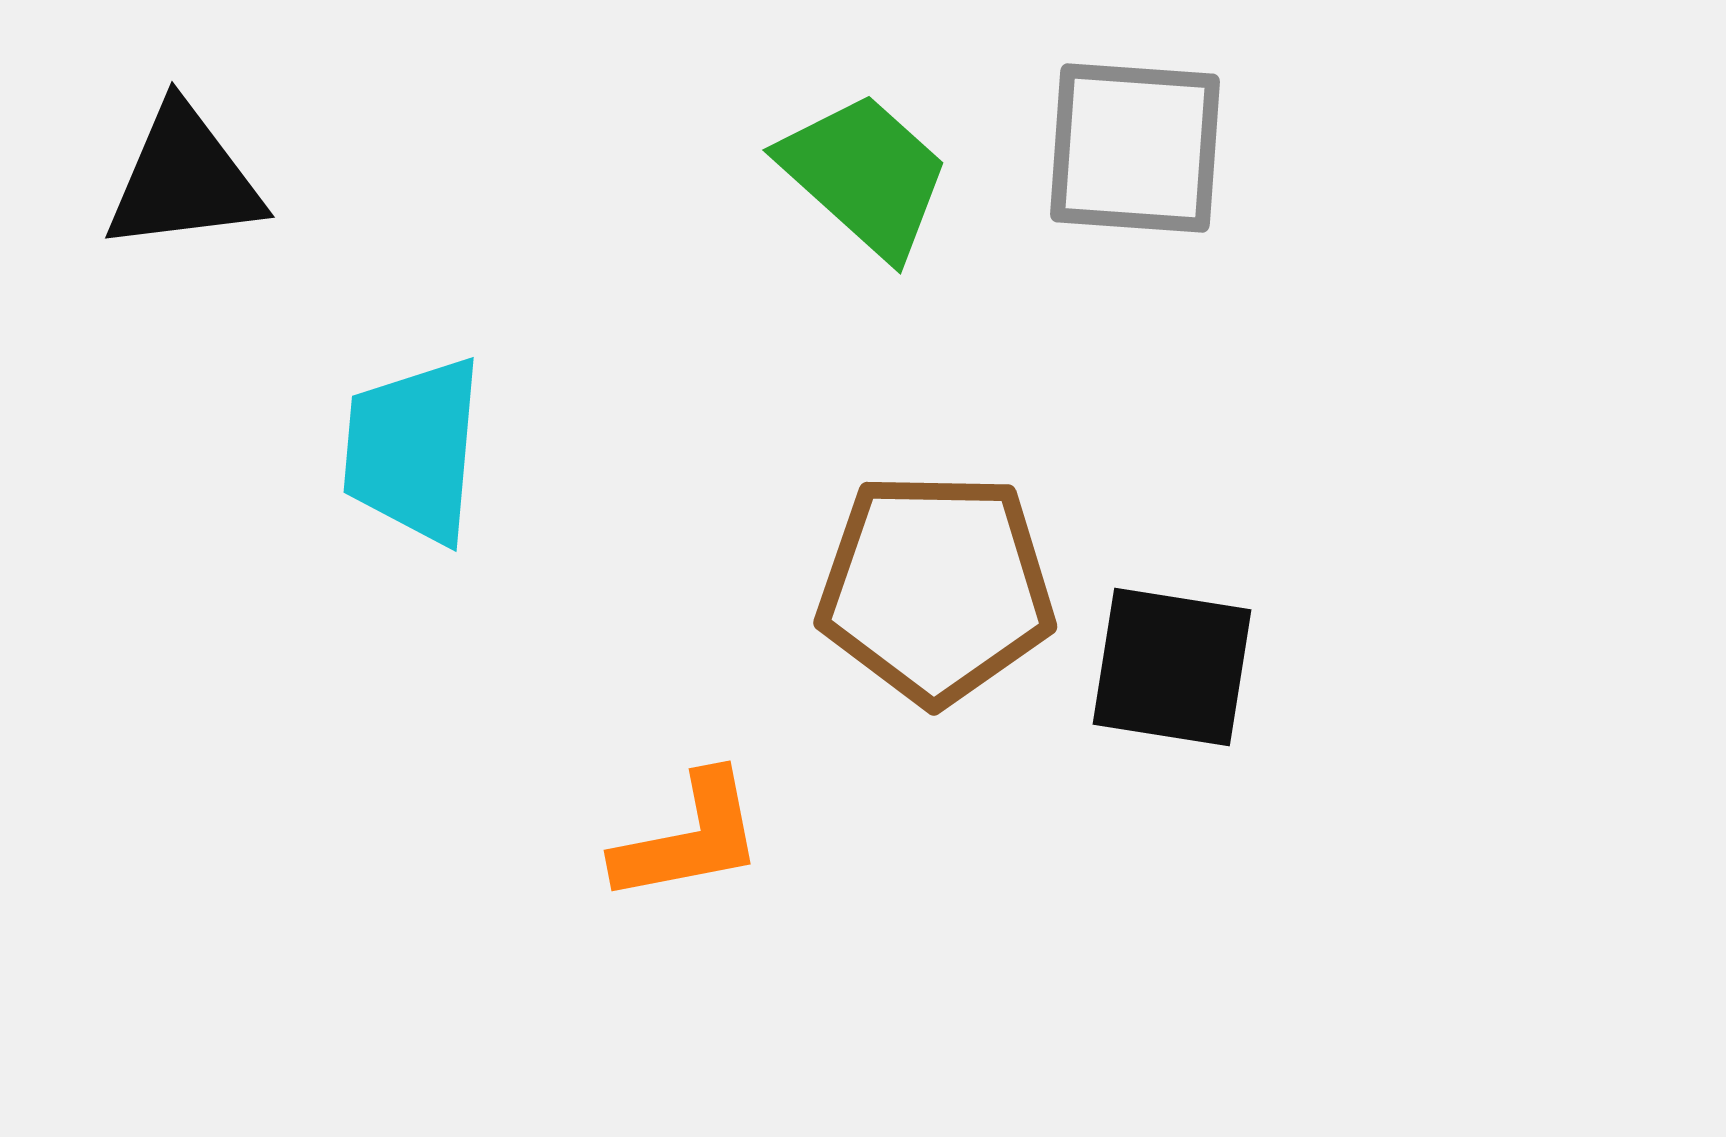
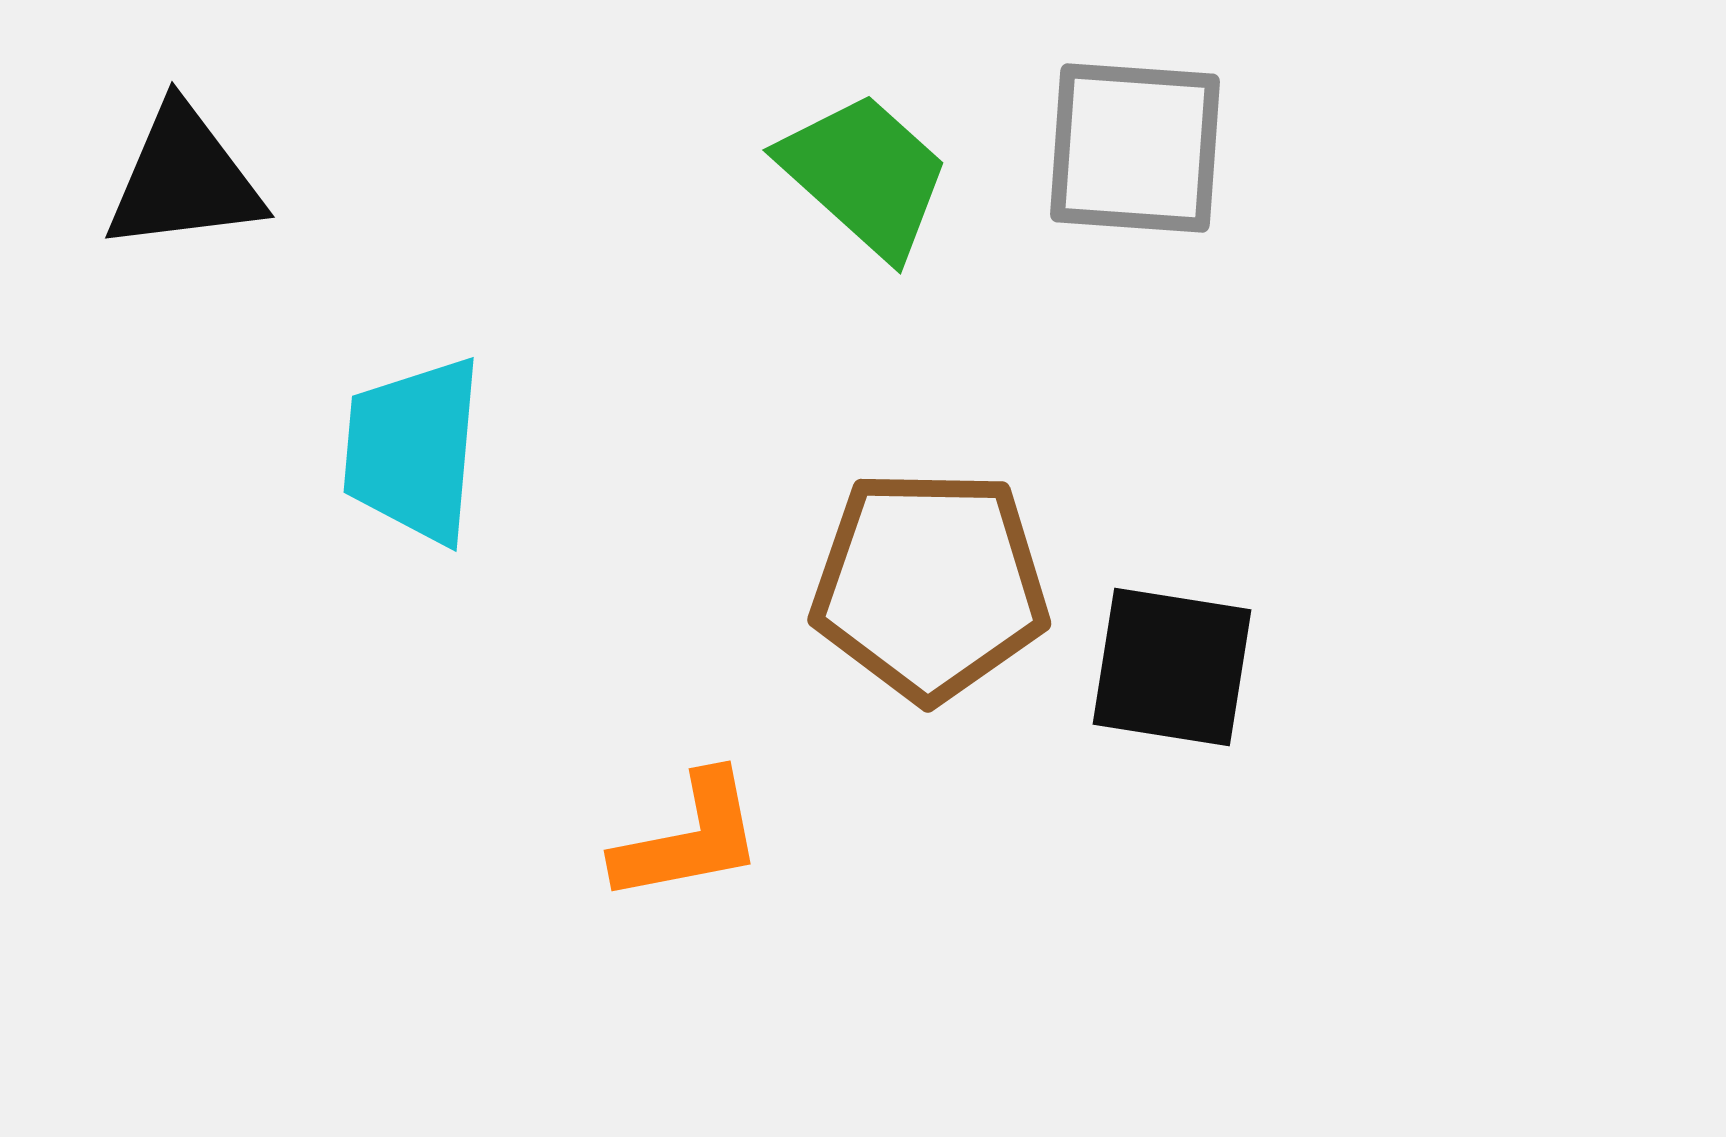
brown pentagon: moved 6 px left, 3 px up
